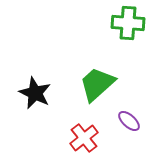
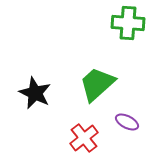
purple ellipse: moved 2 px left, 1 px down; rotated 15 degrees counterclockwise
